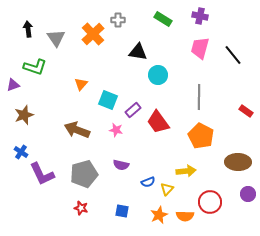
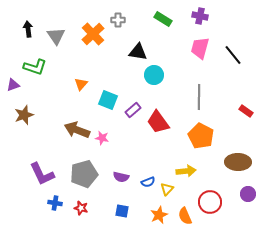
gray triangle: moved 2 px up
cyan circle: moved 4 px left
pink star: moved 14 px left, 8 px down
blue cross: moved 34 px right, 51 px down; rotated 24 degrees counterclockwise
purple semicircle: moved 12 px down
orange semicircle: rotated 66 degrees clockwise
